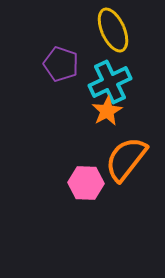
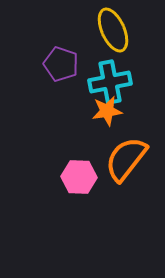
cyan cross: rotated 15 degrees clockwise
orange star: rotated 20 degrees clockwise
pink hexagon: moved 7 px left, 6 px up
